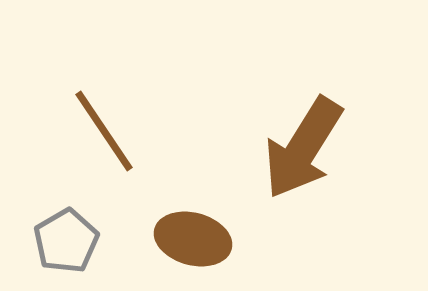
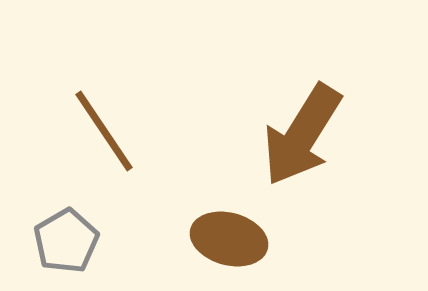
brown arrow: moved 1 px left, 13 px up
brown ellipse: moved 36 px right
